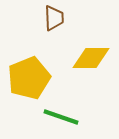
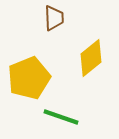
yellow diamond: rotated 39 degrees counterclockwise
